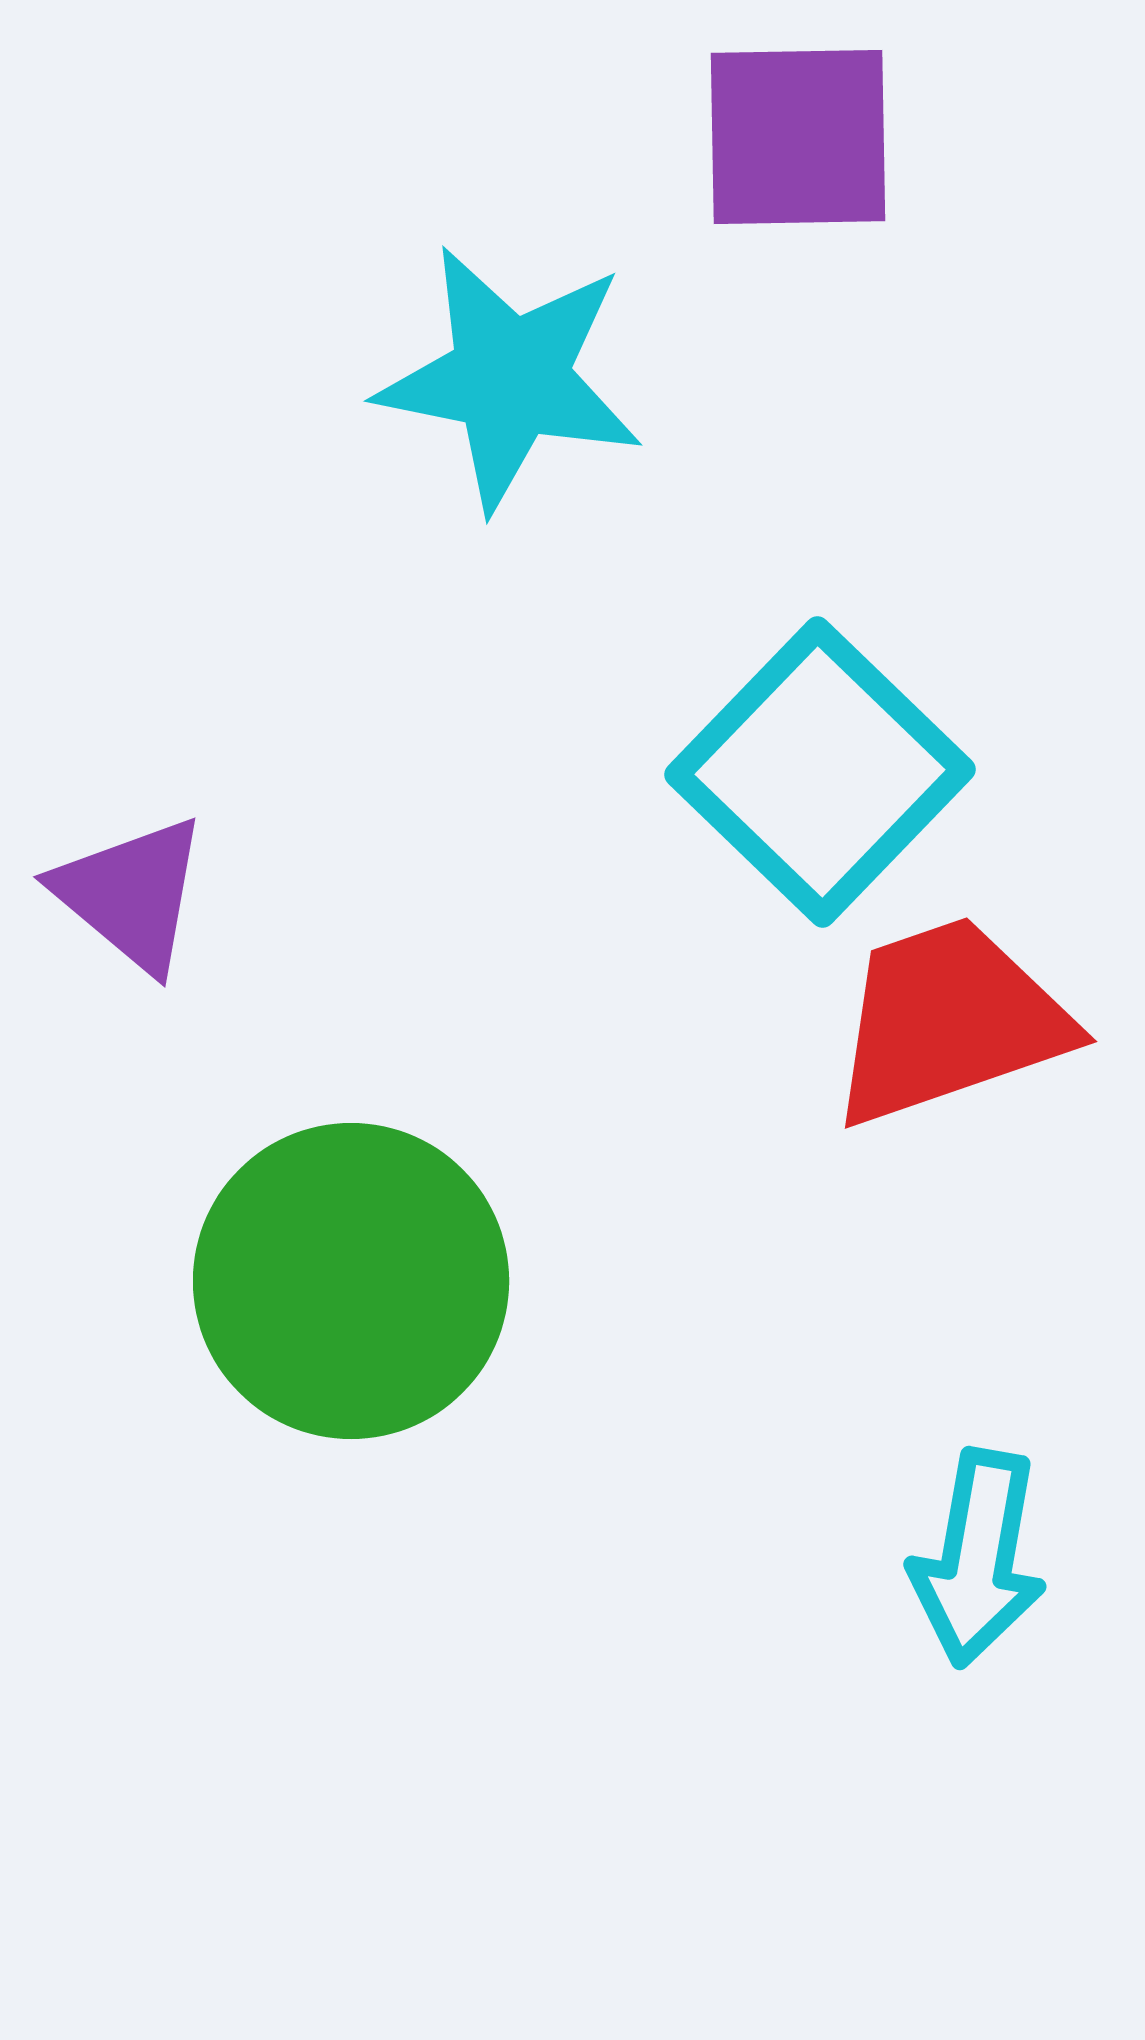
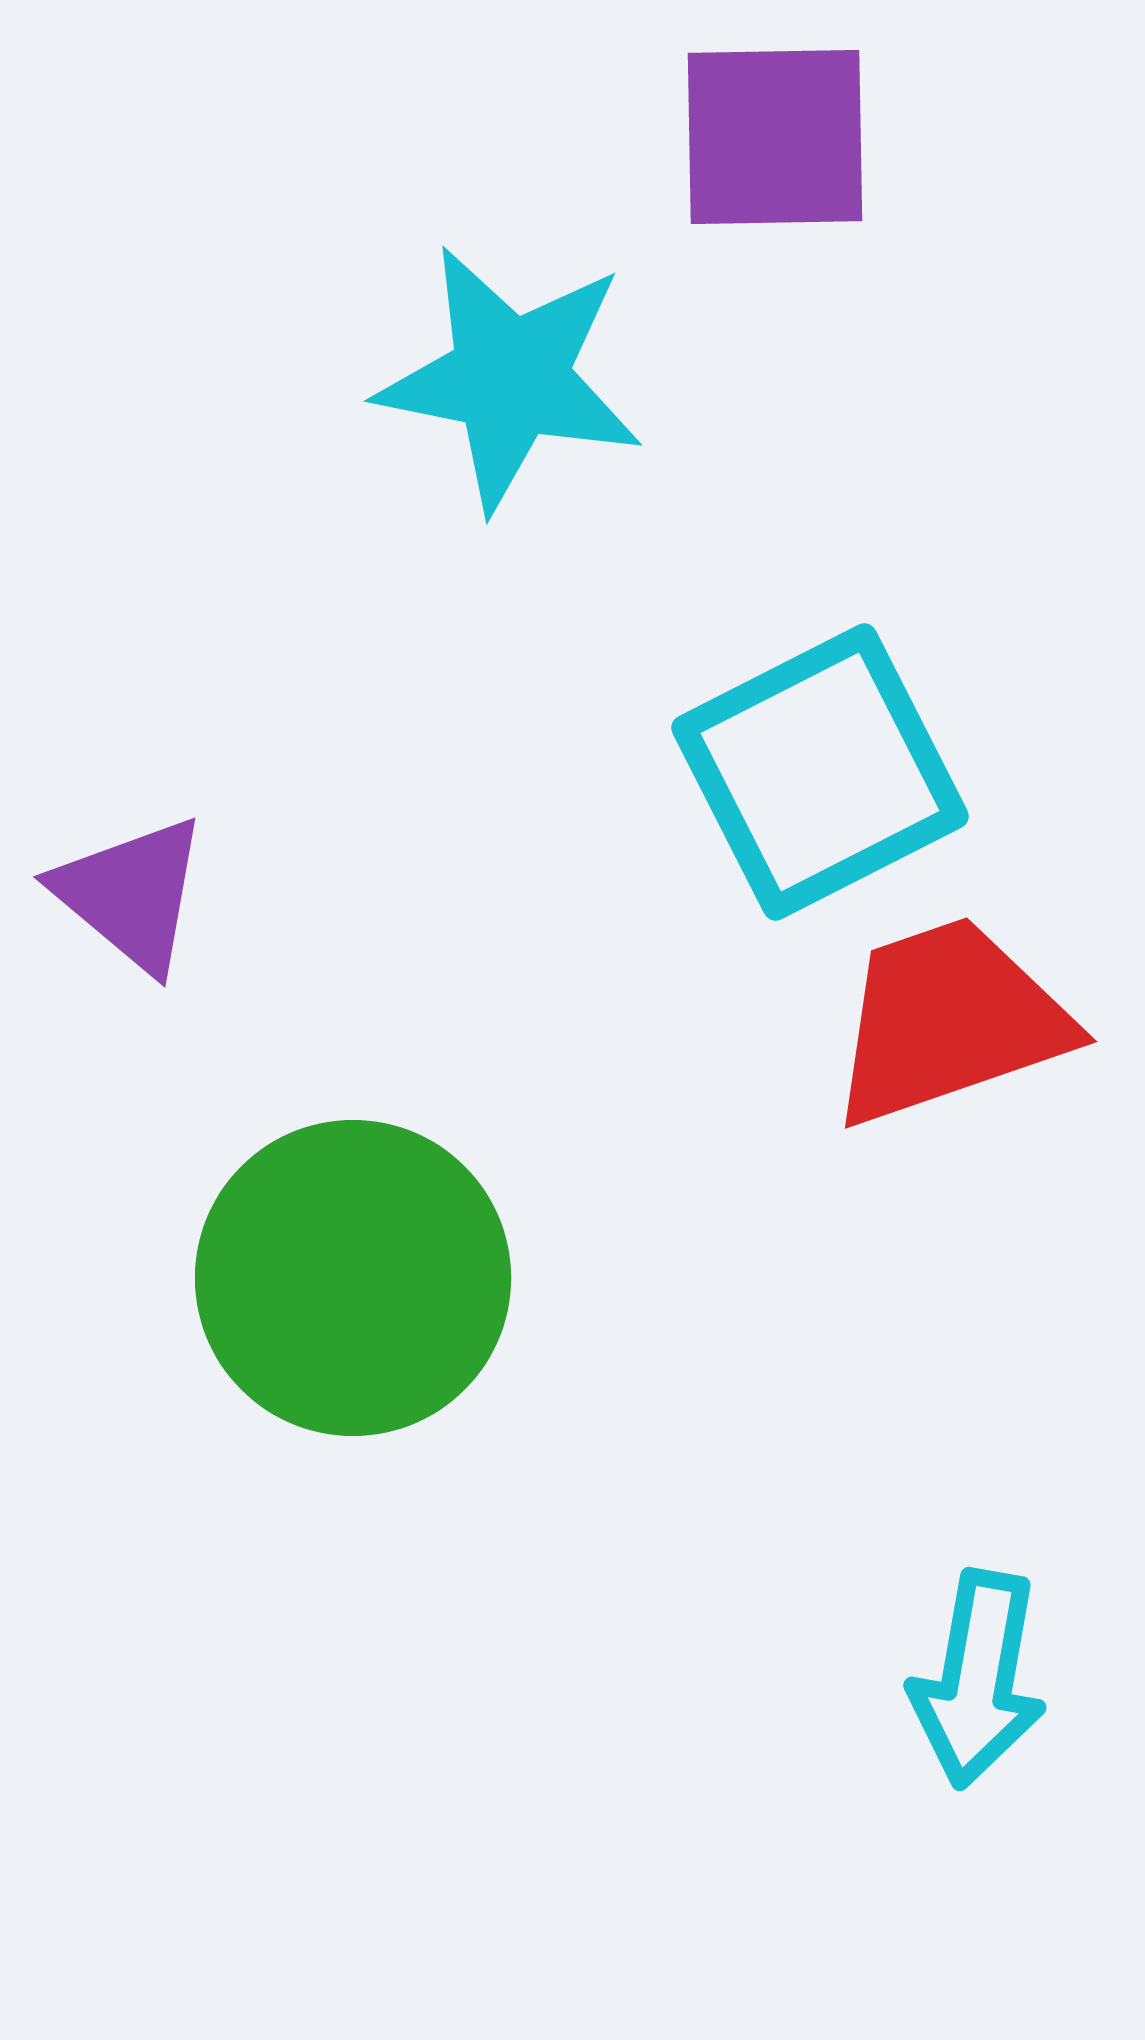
purple square: moved 23 px left
cyan square: rotated 19 degrees clockwise
green circle: moved 2 px right, 3 px up
cyan arrow: moved 121 px down
